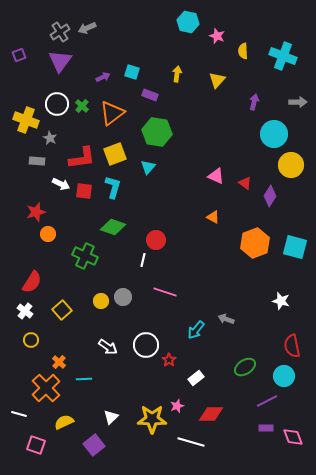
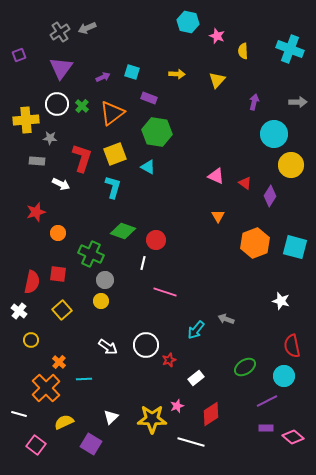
cyan cross at (283, 56): moved 7 px right, 7 px up
purple triangle at (60, 61): moved 1 px right, 7 px down
yellow arrow at (177, 74): rotated 84 degrees clockwise
purple rectangle at (150, 95): moved 1 px left, 3 px down
yellow cross at (26, 120): rotated 25 degrees counterclockwise
gray star at (50, 138): rotated 24 degrees counterclockwise
red L-shape at (82, 158): rotated 64 degrees counterclockwise
cyan triangle at (148, 167): rotated 42 degrees counterclockwise
red square at (84, 191): moved 26 px left, 83 px down
orange triangle at (213, 217): moved 5 px right, 1 px up; rotated 32 degrees clockwise
green diamond at (113, 227): moved 10 px right, 4 px down
orange circle at (48, 234): moved 10 px right, 1 px up
green cross at (85, 256): moved 6 px right, 2 px up
white line at (143, 260): moved 3 px down
red semicircle at (32, 282): rotated 20 degrees counterclockwise
gray circle at (123, 297): moved 18 px left, 17 px up
white cross at (25, 311): moved 6 px left
red star at (169, 360): rotated 16 degrees clockwise
red diamond at (211, 414): rotated 35 degrees counterclockwise
pink diamond at (293, 437): rotated 30 degrees counterclockwise
pink square at (36, 445): rotated 18 degrees clockwise
purple square at (94, 445): moved 3 px left, 1 px up; rotated 20 degrees counterclockwise
